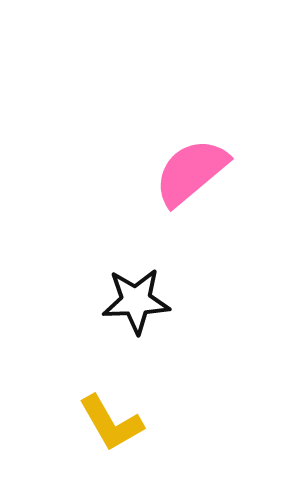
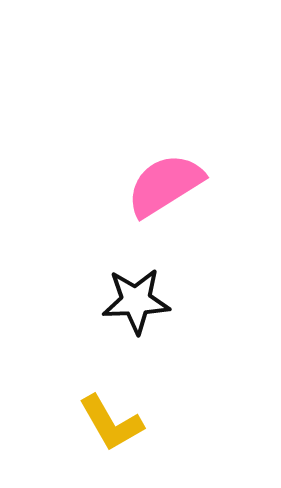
pink semicircle: moved 26 px left, 13 px down; rotated 8 degrees clockwise
